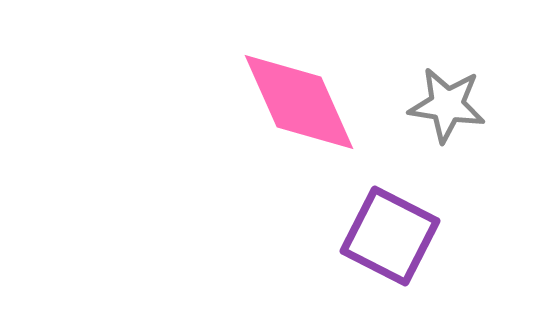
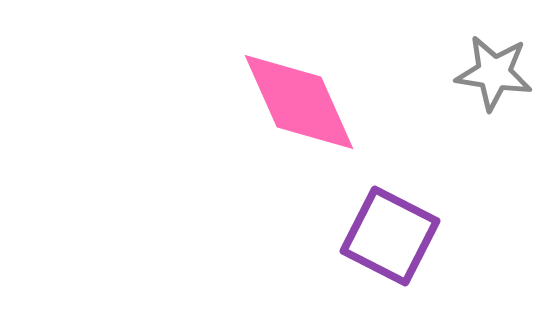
gray star: moved 47 px right, 32 px up
